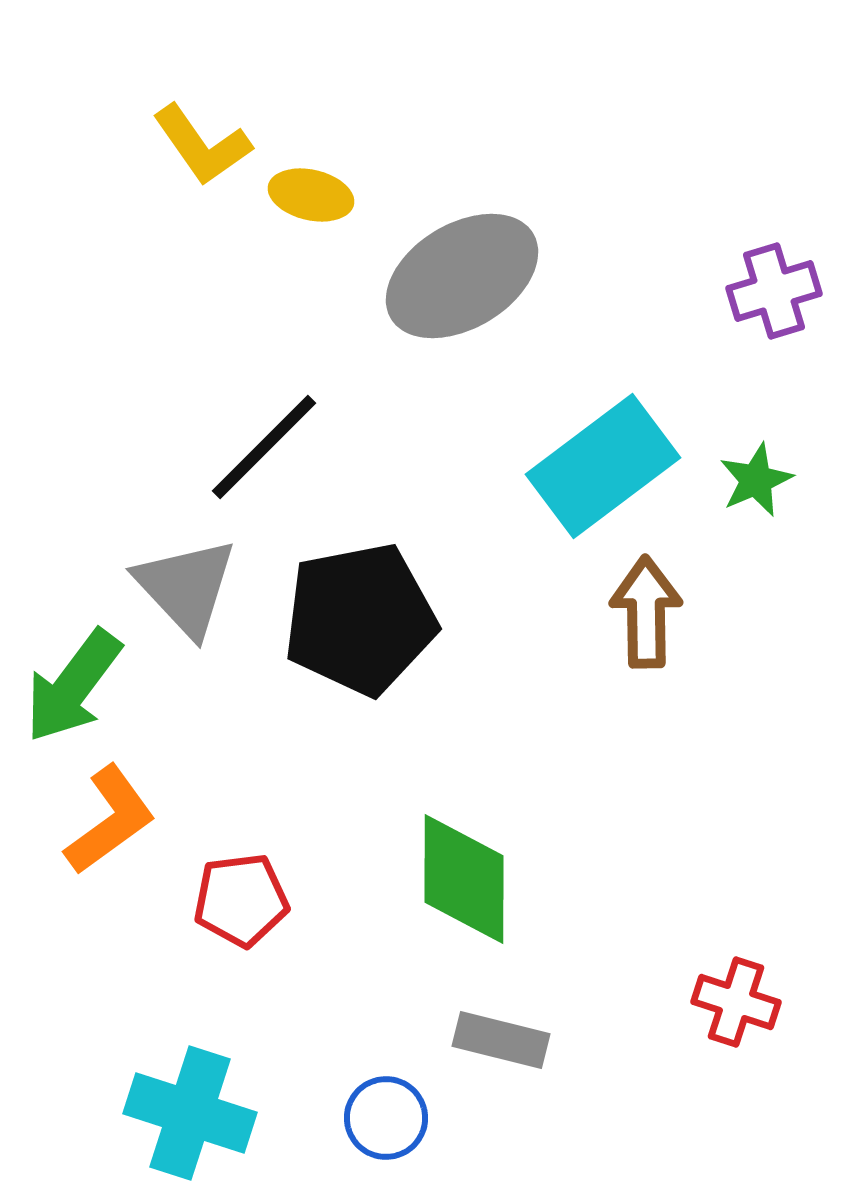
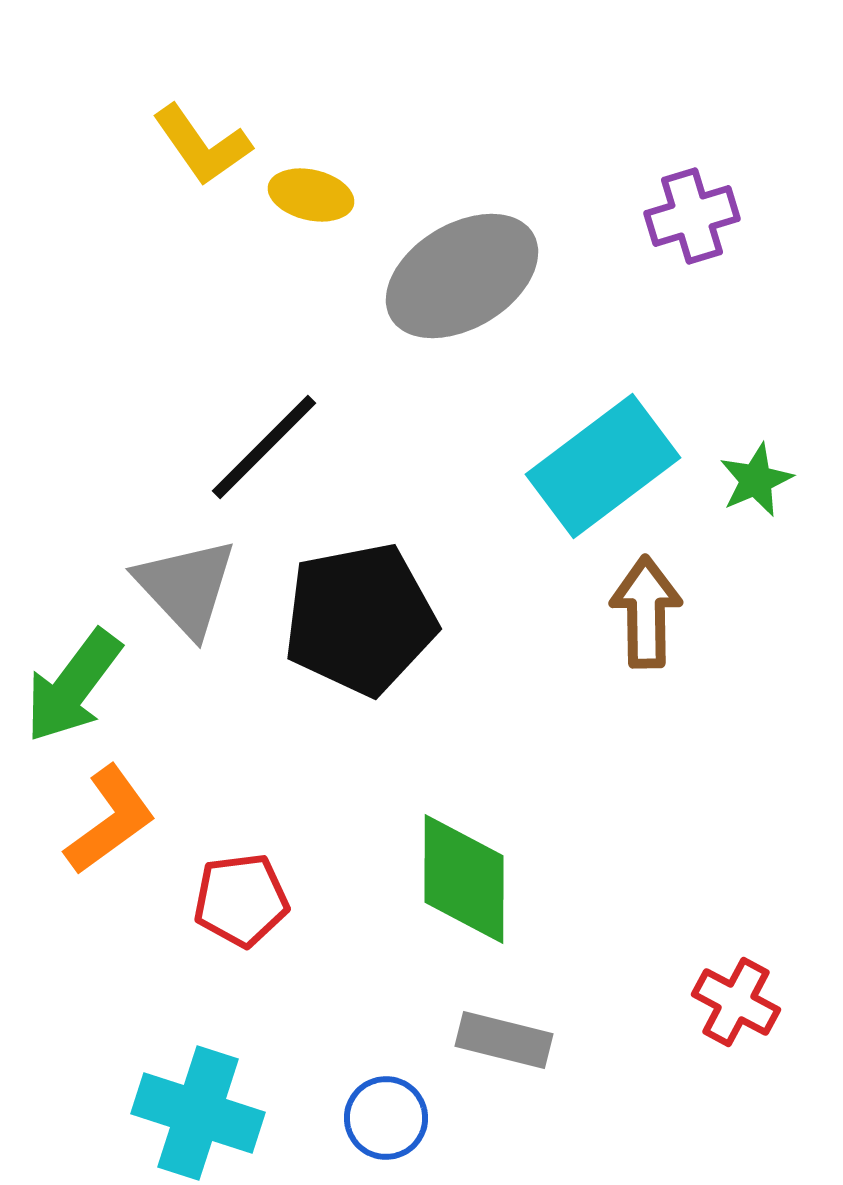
purple cross: moved 82 px left, 75 px up
red cross: rotated 10 degrees clockwise
gray rectangle: moved 3 px right
cyan cross: moved 8 px right
